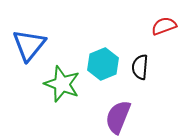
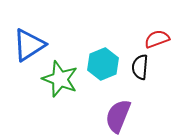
red semicircle: moved 7 px left, 13 px down
blue triangle: rotated 18 degrees clockwise
green star: moved 2 px left, 5 px up
purple semicircle: moved 1 px up
